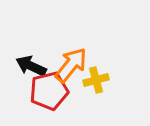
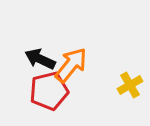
black arrow: moved 9 px right, 7 px up
yellow cross: moved 34 px right, 5 px down; rotated 15 degrees counterclockwise
